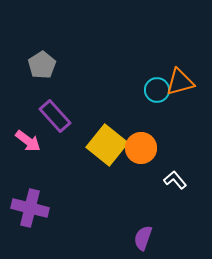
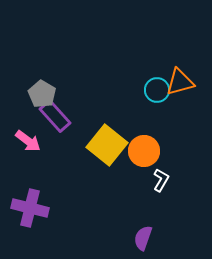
gray pentagon: moved 29 px down; rotated 8 degrees counterclockwise
orange circle: moved 3 px right, 3 px down
white L-shape: moved 14 px left; rotated 70 degrees clockwise
